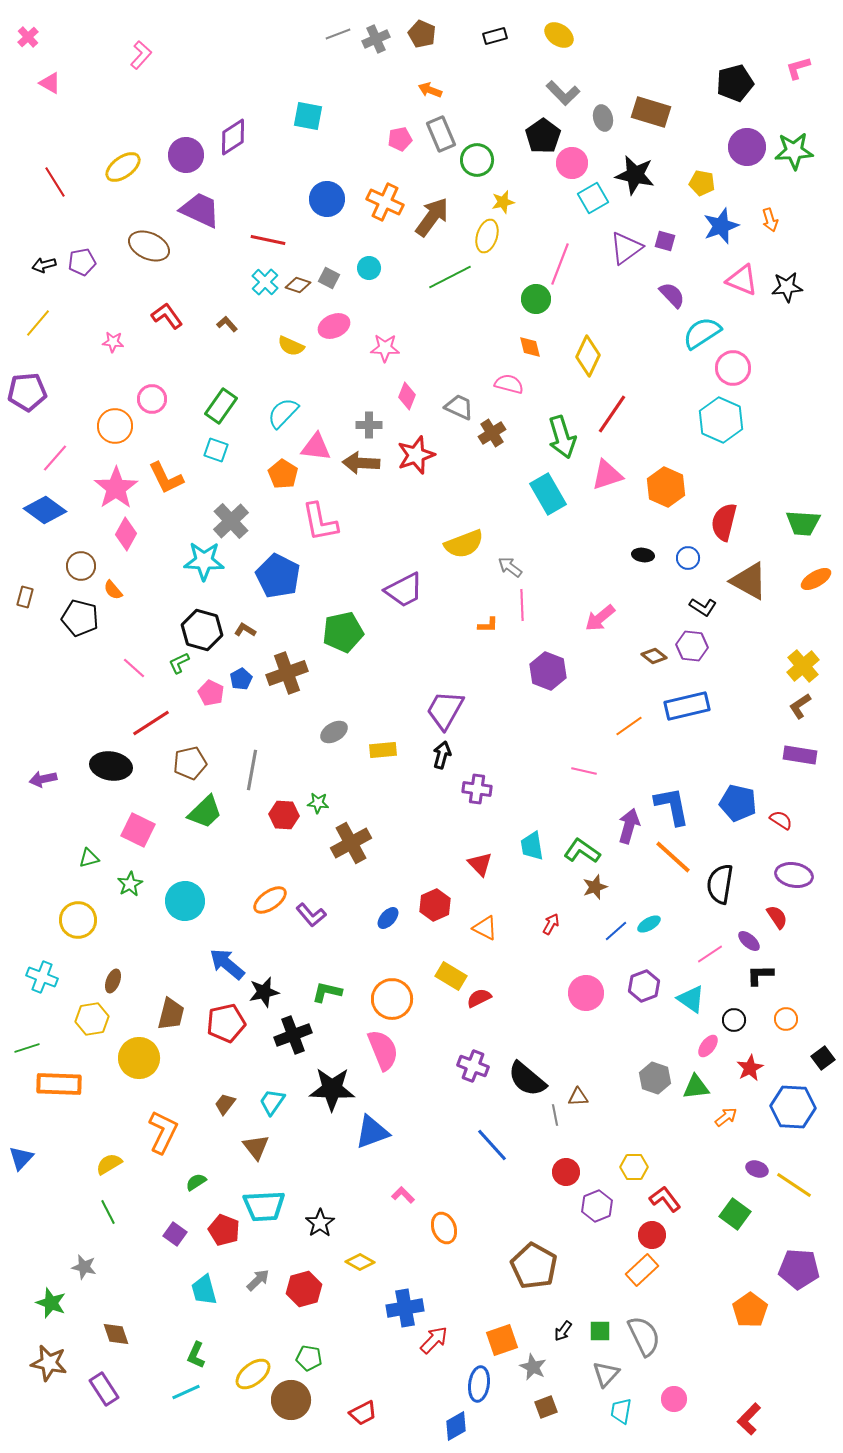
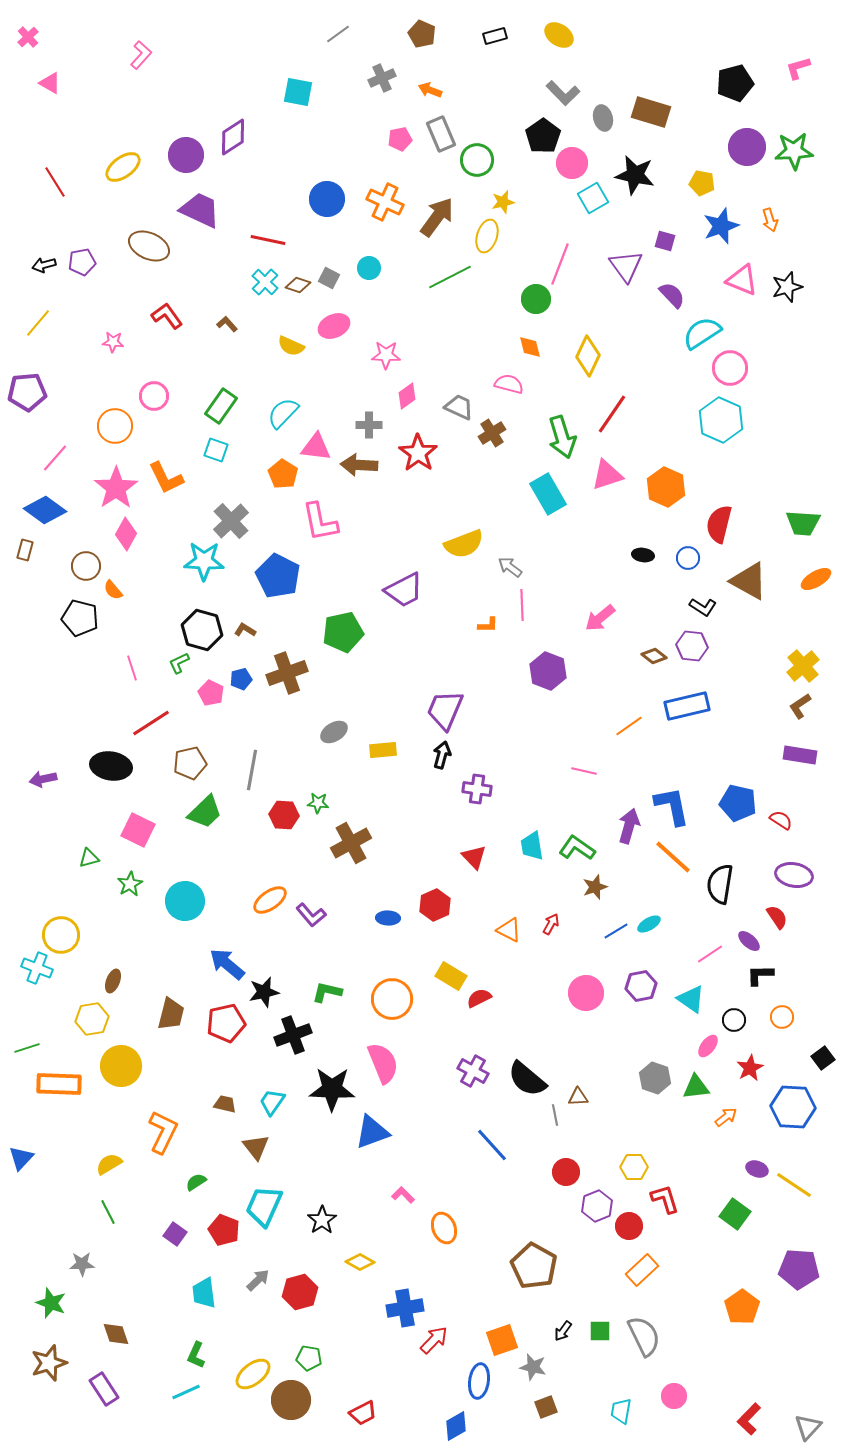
gray line at (338, 34): rotated 15 degrees counterclockwise
gray cross at (376, 39): moved 6 px right, 39 px down
cyan square at (308, 116): moved 10 px left, 24 px up
brown arrow at (432, 217): moved 5 px right
purple triangle at (626, 248): moved 18 px down; rotated 30 degrees counterclockwise
black star at (787, 287): rotated 12 degrees counterclockwise
pink star at (385, 348): moved 1 px right, 7 px down
pink circle at (733, 368): moved 3 px left
pink diamond at (407, 396): rotated 32 degrees clockwise
pink circle at (152, 399): moved 2 px right, 3 px up
red star at (416, 455): moved 2 px right, 2 px up; rotated 18 degrees counterclockwise
brown arrow at (361, 463): moved 2 px left, 2 px down
red semicircle at (724, 522): moved 5 px left, 2 px down
brown circle at (81, 566): moved 5 px right
brown rectangle at (25, 597): moved 47 px up
pink line at (134, 668): moved 2 px left; rotated 30 degrees clockwise
blue pentagon at (241, 679): rotated 15 degrees clockwise
purple trapezoid at (445, 710): rotated 6 degrees counterclockwise
green L-shape at (582, 851): moved 5 px left, 3 px up
red triangle at (480, 864): moved 6 px left, 7 px up
blue ellipse at (388, 918): rotated 50 degrees clockwise
yellow circle at (78, 920): moved 17 px left, 15 px down
orange triangle at (485, 928): moved 24 px right, 2 px down
blue line at (616, 931): rotated 10 degrees clockwise
cyan cross at (42, 977): moved 5 px left, 9 px up
purple hexagon at (644, 986): moved 3 px left; rotated 8 degrees clockwise
orange circle at (786, 1019): moved 4 px left, 2 px up
pink semicircle at (383, 1050): moved 13 px down
yellow circle at (139, 1058): moved 18 px left, 8 px down
purple cross at (473, 1066): moved 5 px down; rotated 8 degrees clockwise
brown trapezoid at (225, 1104): rotated 65 degrees clockwise
red L-shape at (665, 1199): rotated 20 degrees clockwise
cyan trapezoid at (264, 1206): rotated 117 degrees clockwise
black star at (320, 1223): moved 2 px right, 3 px up
red circle at (652, 1235): moved 23 px left, 9 px up
gray star at (84, 1267): moved 2 px left, 3 px up; rotated 15 degrees counterclockwise
red hexagon at (304, 1289): moved 4 px left, 3 px down
cyan trapezoid at (204, 1290): moved 3 px down; rotated 8 degrees clockwise
orange pentagon at (750, 1310): moved 8 px left, 3 px up
brown star at (49, 1363): rotated 30 degrees counterclockwise
gray star at (533, 1367): rotated 12 degrees counterclockwise
gray triangle at (606, 1374): moved 202 px right, 53 px down
blue ellipse at (479, 1384): moved 3 px up
pink circle at (674, 1399): moved 3 px up
